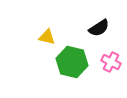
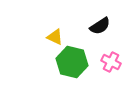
black semicircle: moved 1 px right, 2 px up
yellow triangle: moved 8 px right; rotated 12 degrees clockwise
